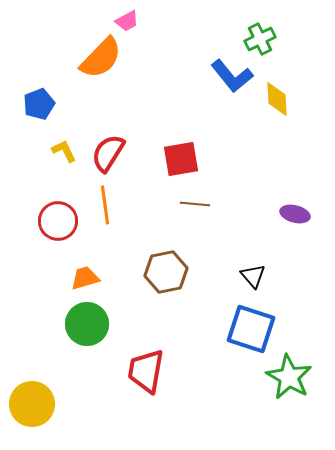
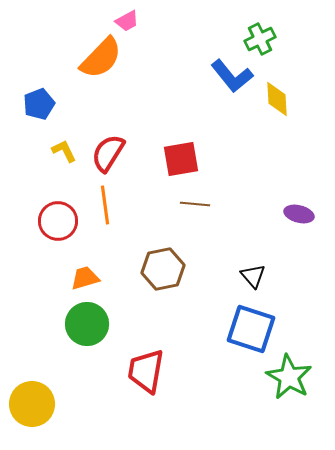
purple ellipse: moved 4 px right
brown hexagon: moved 3 px left, 3 px up
